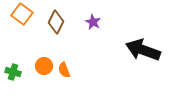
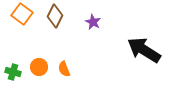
brown diamond: moved 1 px left, 6 px up
black arrow: moved 1 px right; rotated 12 degrees clockwise
orange circle: moved 5 px left, 1 px down
orange semicircle: moved 1 px up
